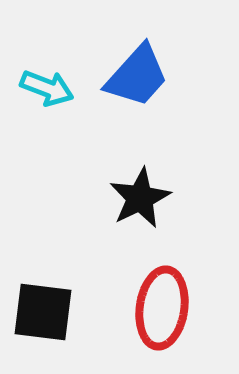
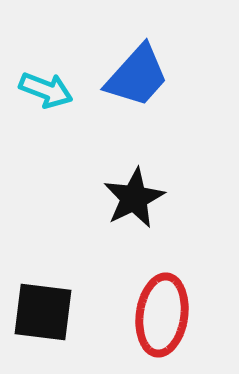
cyan arrow: moved 1 px left, 2 px down
black star: moved 6 px left
red ellipse: moved 7 px down
